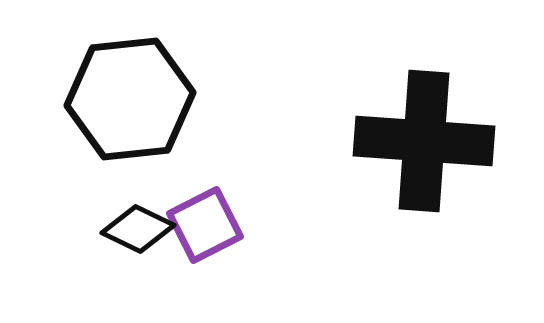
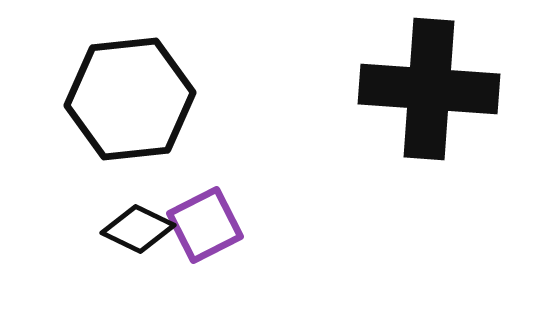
black cross: moved 5 px right, 52 px up
